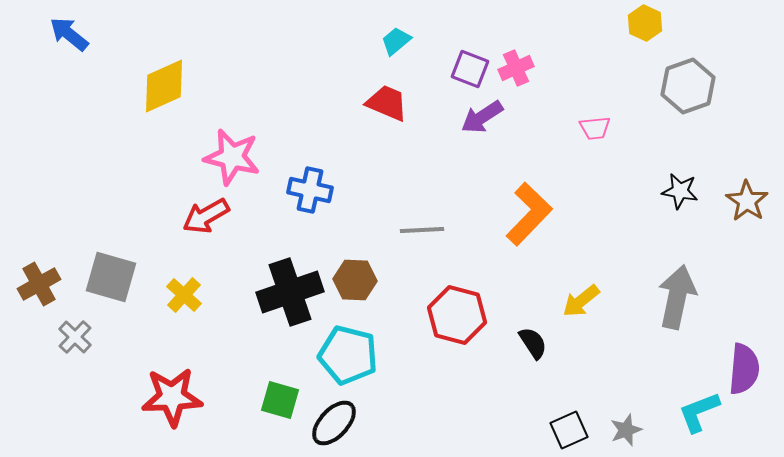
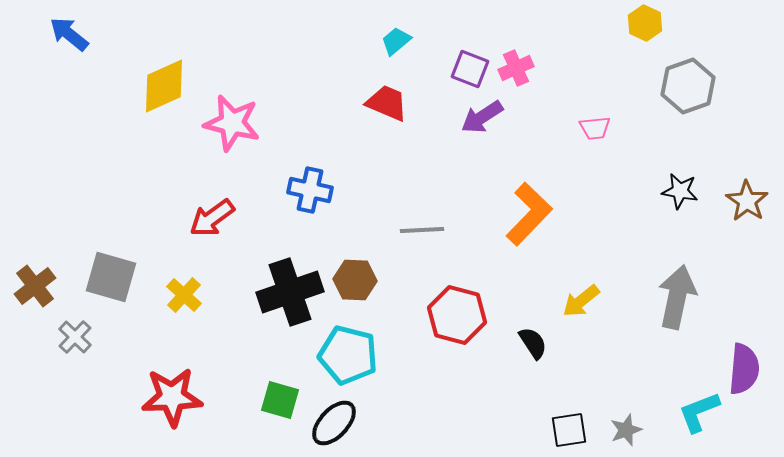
pink star: moved 34 px up
red arrow: moved 6 px right, 2 px down; rotated 6 degrees counterclockwise
brown cross: moved 4 px left, 2 px down; rotated 9 degrees counterclockwise
black square: rotated 15 degrees clockwise
